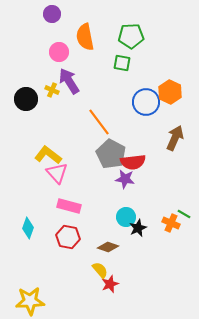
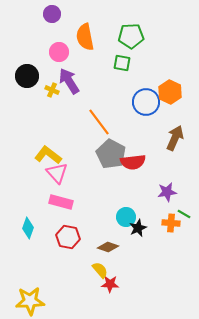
black circle: moved 1 px right, 23 px up
purple star: moved 42 px right, 13 px down; rotated 18 degrees counterclockwise
pink rectangle: moved 8 px left, 4 px up
orange cross: rotated 18 degrees counterclockwise
red star: rotated 24 degrees clockwise
